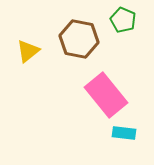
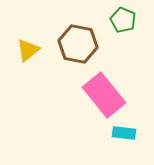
brown hexagon: moved 1 px left, 5 px down
yellow triangle: moved 1 px up
pink rectangle: moved 2 px left
